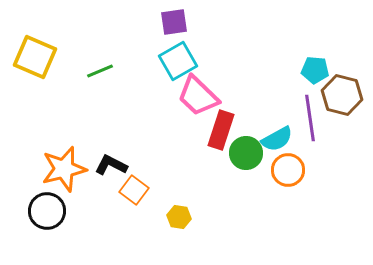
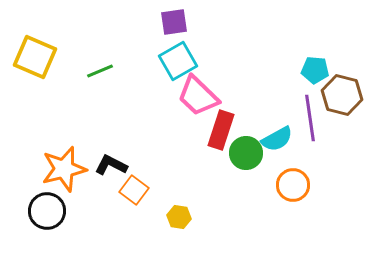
orange circle: moved 5 px right, 15 px down
